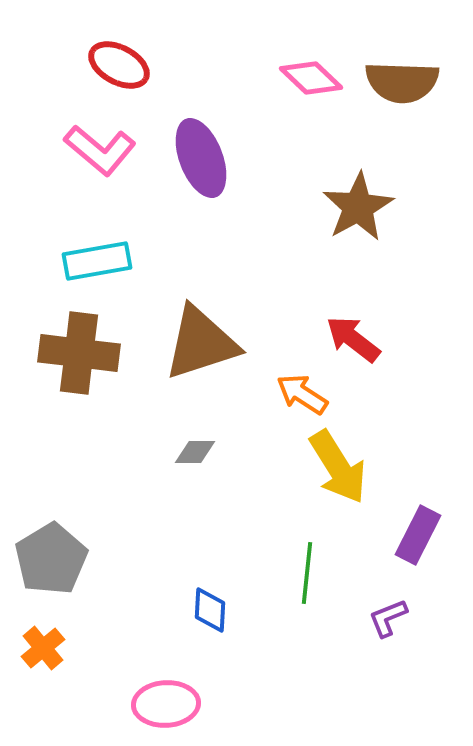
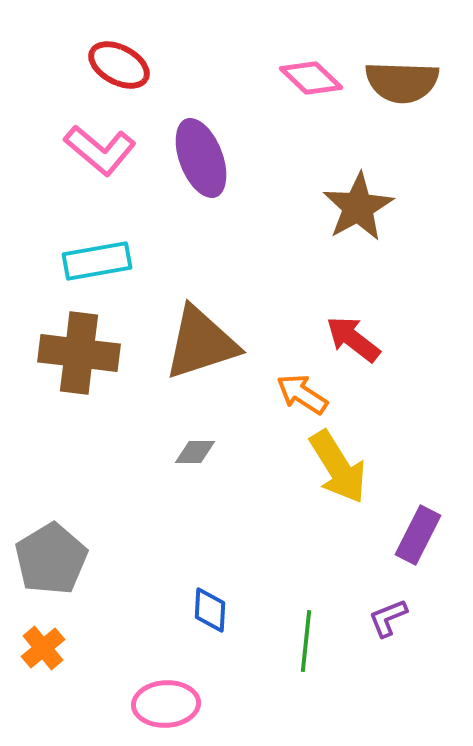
green line: moved 1 px left, 68 px down
